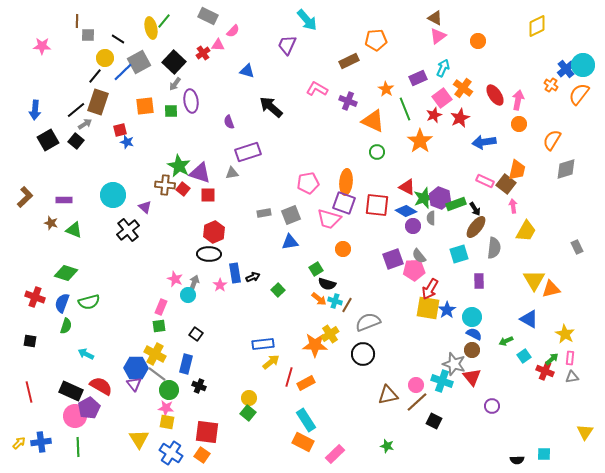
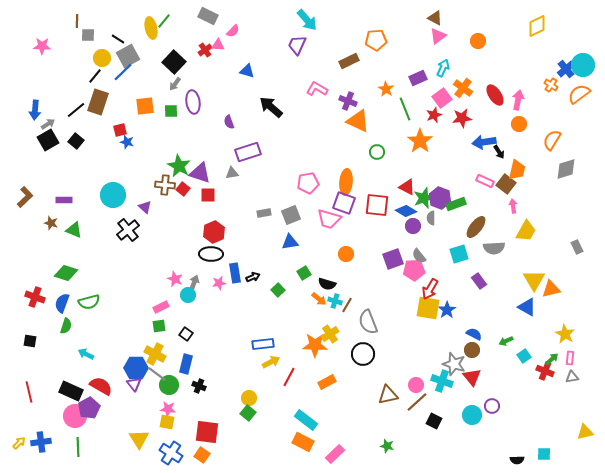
purple trapezoid at (287, 45): moved 10 px right
red cross at (203, 53): moved 2 px right, 3 px up
yellow circle at (105, 58): moved 3 px left
gray square at (139, 62): moved 11 px left, 6 px up
orange semicircle at (579, 94): rotated 15 degrees clockwise
purple ellipse at (191, 101): moved 2 px right, 1 px down
red star at (460, 118): moved 2 px right; rotated 18 degrees clockwise
orange triangle at (373, 121): moved 15 px left
gray arrow at (85, 124): moved 37 px left
black arrow at (475, 209): moved 24 px right, 57 px up
gray semicircle at (494, 248): rotated 80 degrees clockwise
orange circle at (343, 249): moved 3 px right, 5 px down
black ellipse at (209, 254): moved 2 px right
green square at (316, 269): moved 12 px left, 4 px down
purple rectangle at (479, 281): rotated 35 degrees counterclockwise
pink star at (220, 285): moved 1 px left, 2 px up; rotated 24 degrees clockwise
pink rectangle at (161, 307): rotated 42 degrees clockwise
cyan circle at (472, 317): moved 98 px down
blue triangle at (529, 319): moved 2 px left, 12 px up
gray semicircle at (368, 322): rotated 90 degrees counterclockwise
black square at (196, 334): moved 10 px left
yellow arrow at (271, 362): rotated 12 degrees clockwise
red line at (289, 377): rotated 12 degrees clockwise
orange rectangle at (306, 383): moved 21 px right, 1 px up
green circle at (169, 390): moved 5 px up
pink star at (166, 408): moved 2 px right, 1 px down
cyan rectangle at (306, 420): rotated 20 degrees counterclockwise
yellow triangle at (585, 432): rotated 42 degrees clockwise
